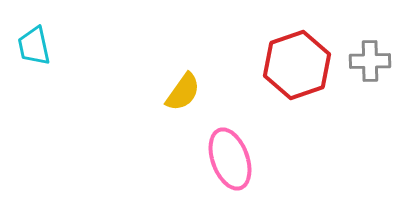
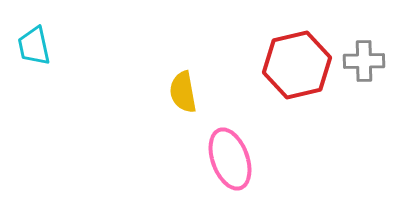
gray cross: moved 6 px left
red hexagon: rotated 6 degrees clockwise
yellow semicircle: rotated 135 degrees clockwise
